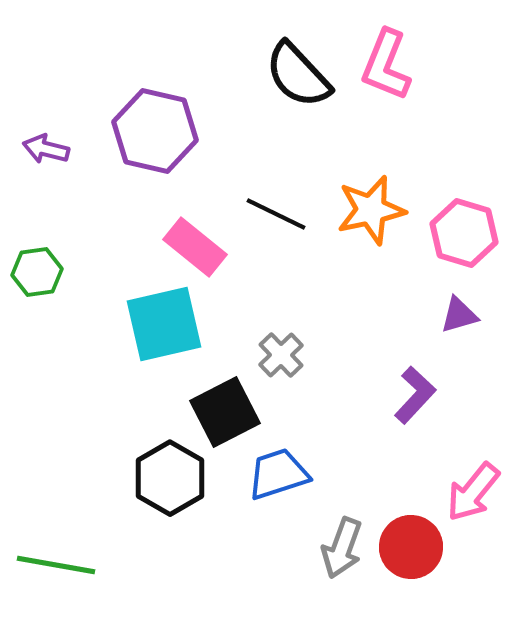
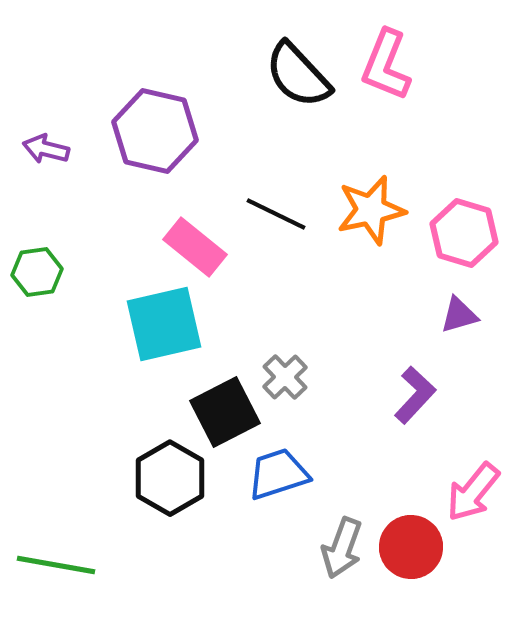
gray cross: moved 4 px right, 22 px down
